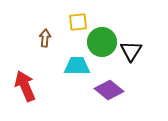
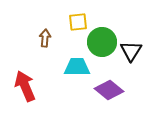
cyan trapezoid: moved 1 px down
